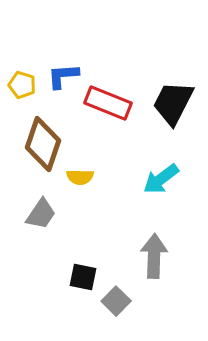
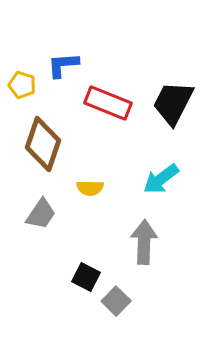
blue L-shape: moved 11 px up
yellow semicircle: moved 10 px right, 11 px down
gray arrow: moved 10 px left, 14 px up
black square: moved 3 px right; rotated 16 degrees clockwise
